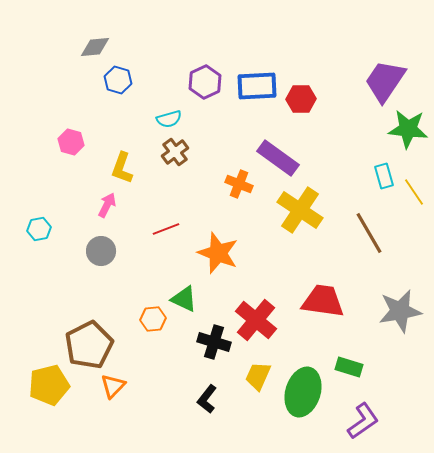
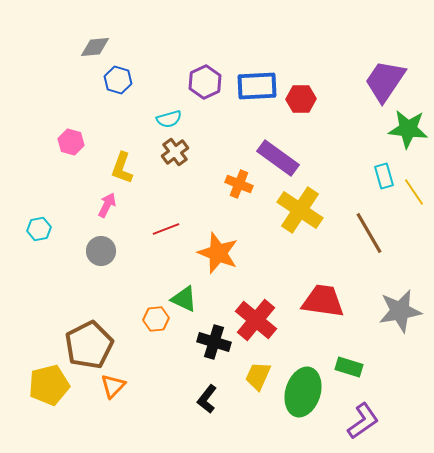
orange hexagon: moved 3 px right
